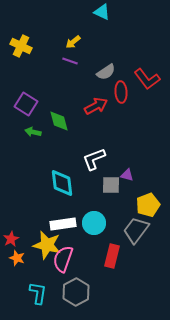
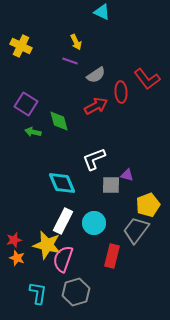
yellow arrow: moved 3 px right; rotated 77 degrees counterclockwise
gray semicircle: moved 10 px left, 3 px down
cyan diamond: rotated 16 degrees counterclockwise
white rectangle: moved 3 px up; rotated 55 degrees counterclockwise
red star: moved 3 px right, 1 px down; rotated 14 degrees clockwise
gray hexagon: rotated 12 degrees clockwise
